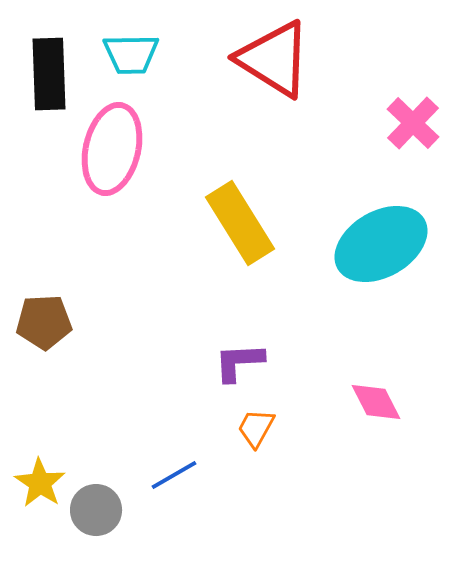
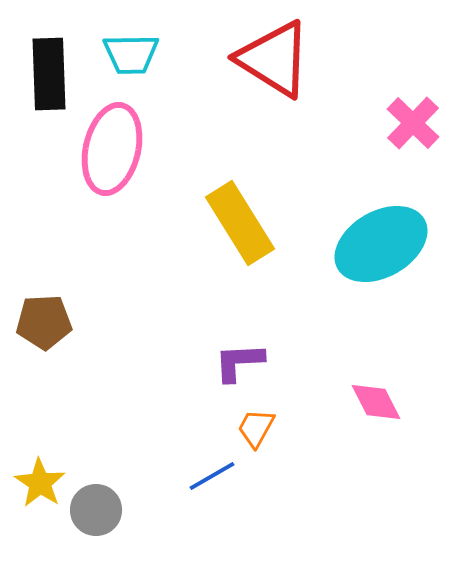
blue line: moved 38 px right, 1 px down
